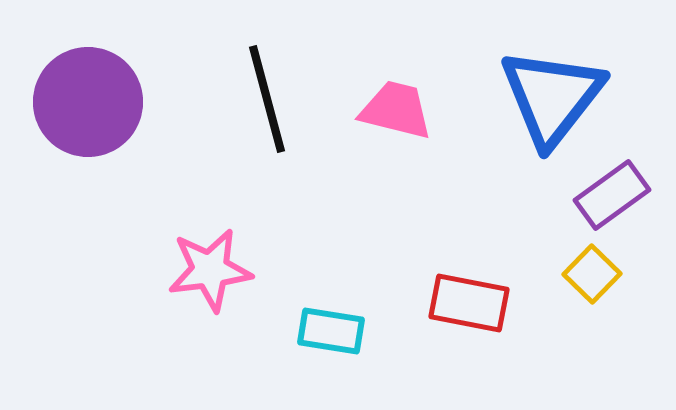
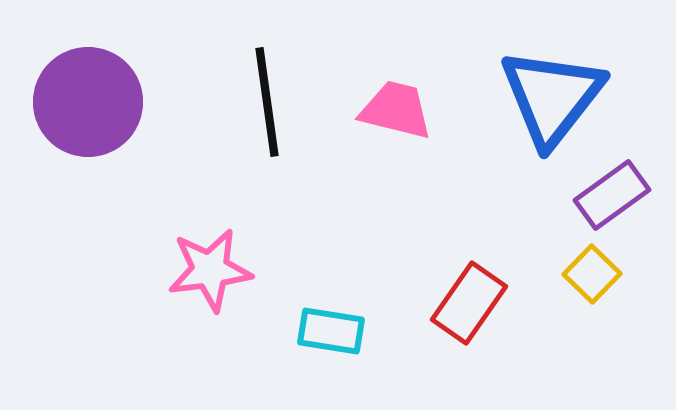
black line: moved 3 px down; rotated 7 degrees clockwise
red rectangle: rotated 66 degrees counterclockwise
